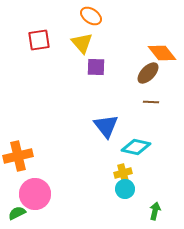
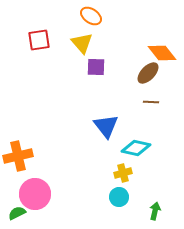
cyan diamond: moved 1 px down
cyan circle: moved 6 px left, 8 px down
